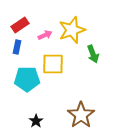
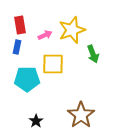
red rectangle: rotated 66 degrees counterclockwise
